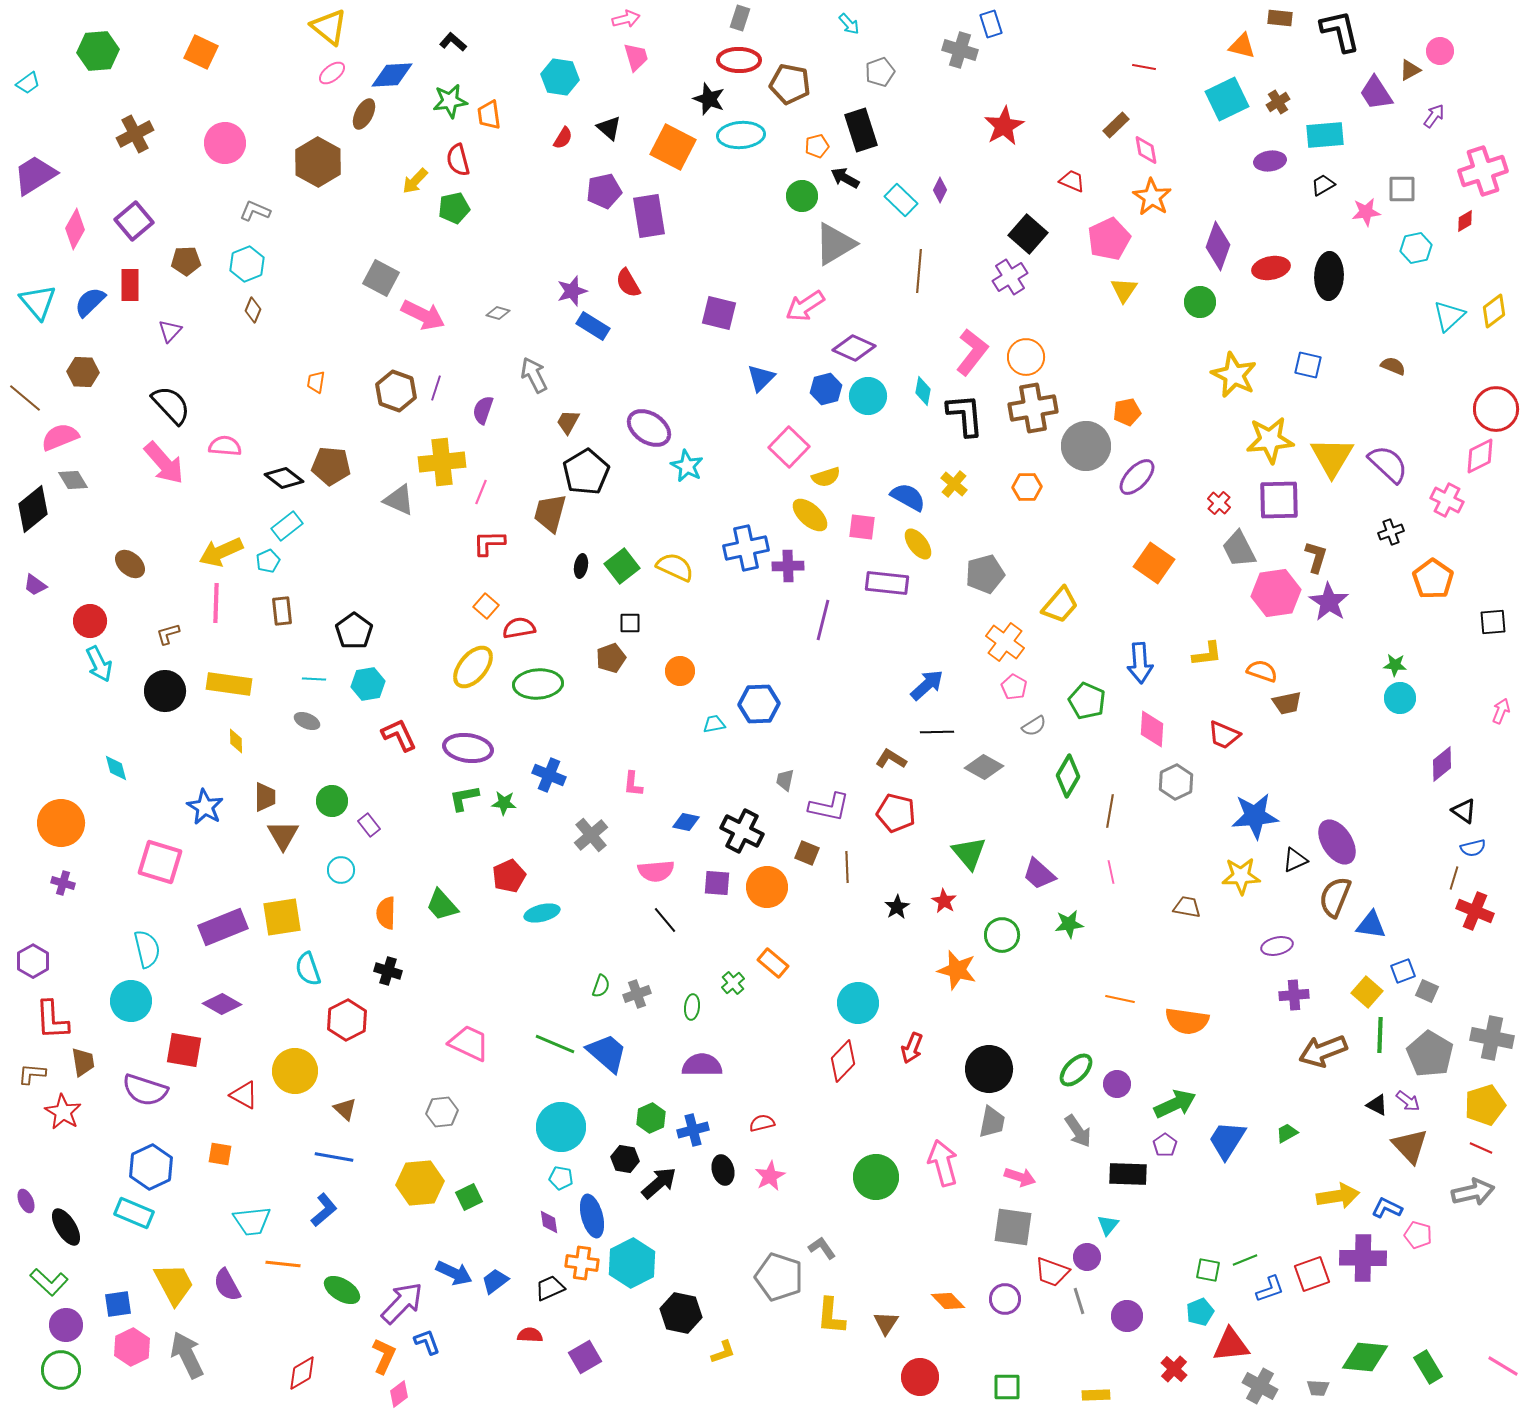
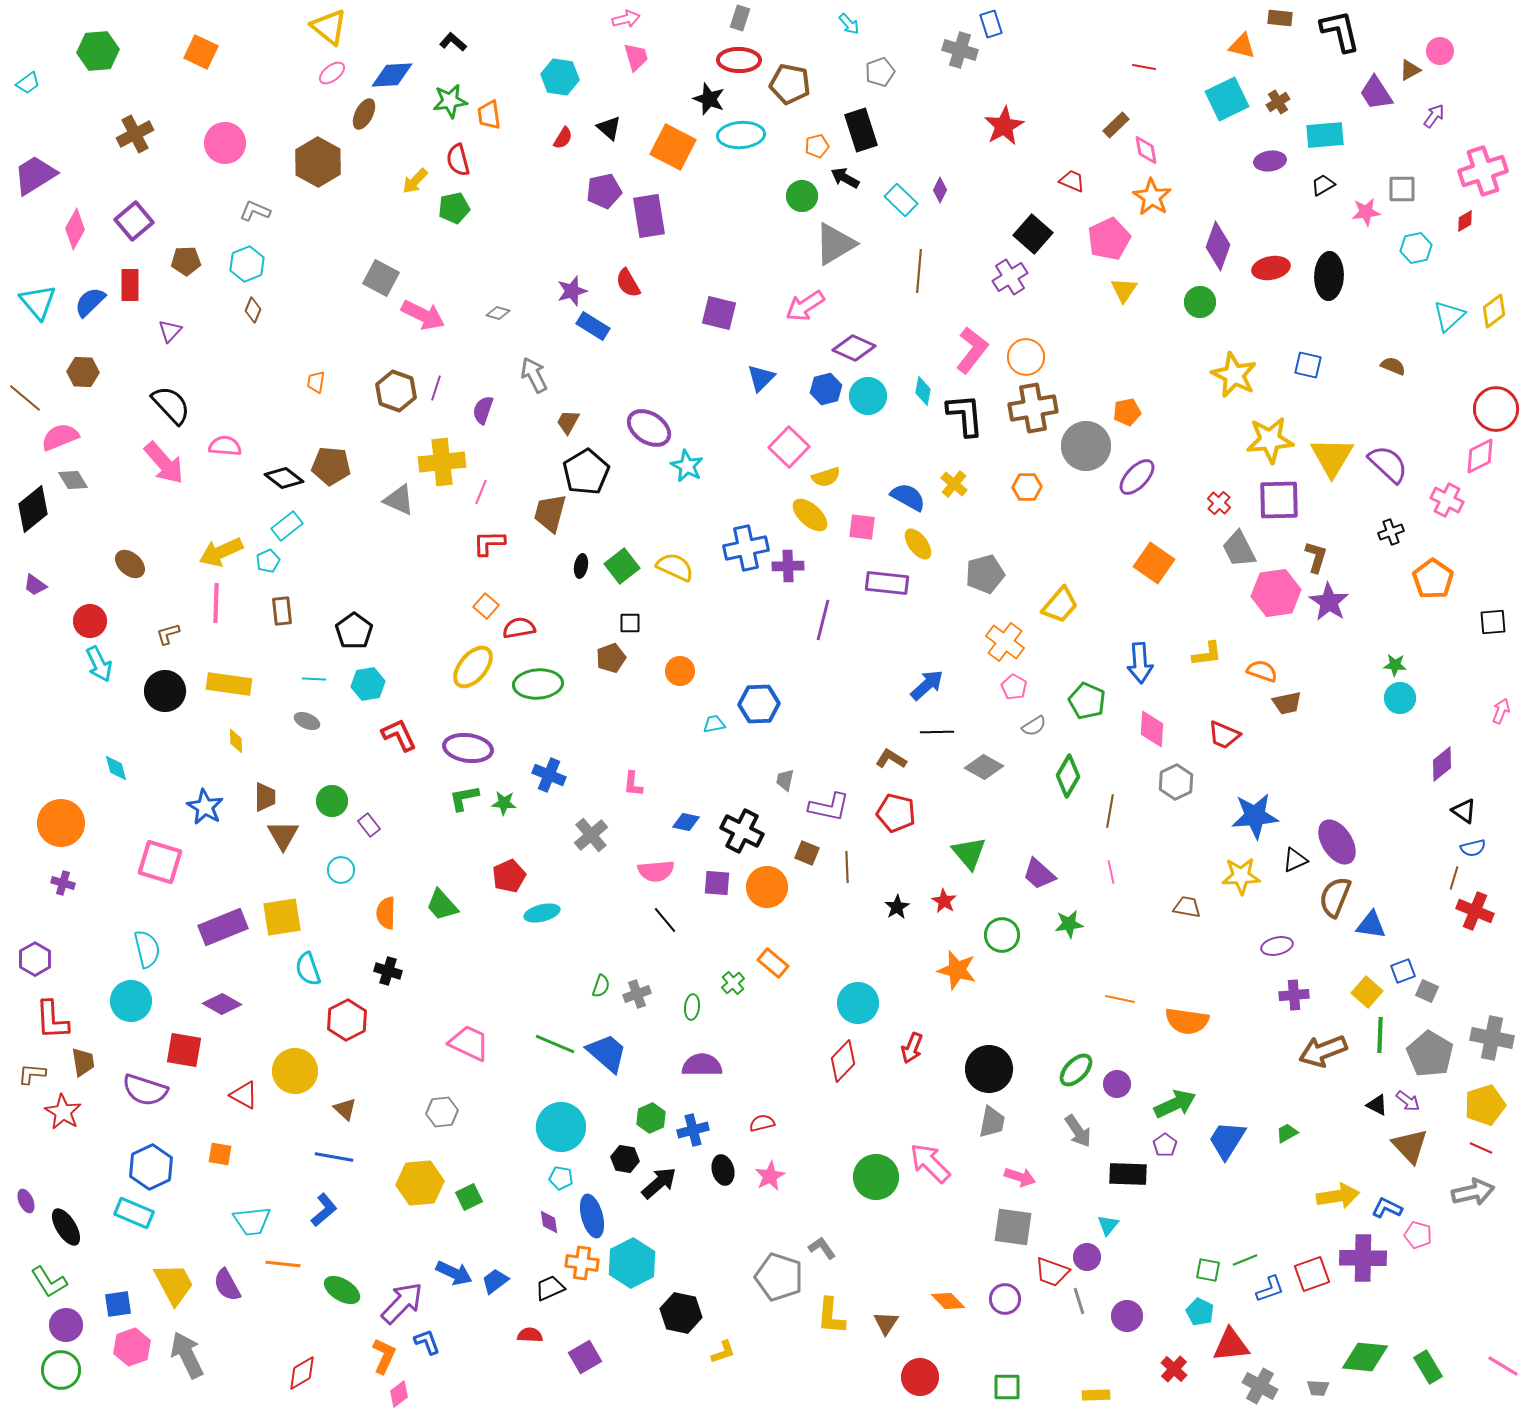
black square at (1028, 234): moved 5 px right
pink L-shape at (972, 352): moved 2 px up
purple hexagon at (33, 961): moved 2 px right, 2 px up
pink arrow at (943, 1163): moved 13 px left; rotated 30 degrees counterclockwise
green L-shape at (49, 1282): rotated 15 degrees clockwise
cyan pentagon at (1200, 1312): rotated 24 degrees counterclockwise
pink hexagon at (132, 1347): rotated 6 degrees clockwise
